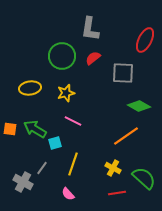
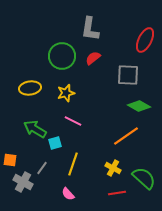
gray square: moved 5 px right, 2 px down
orange square: moved 31 px down
